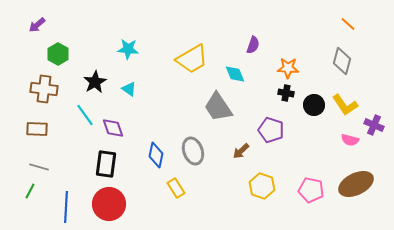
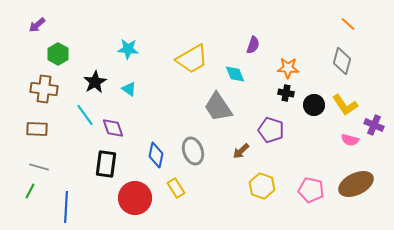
red circle: moved 26 px right, 6 px up
